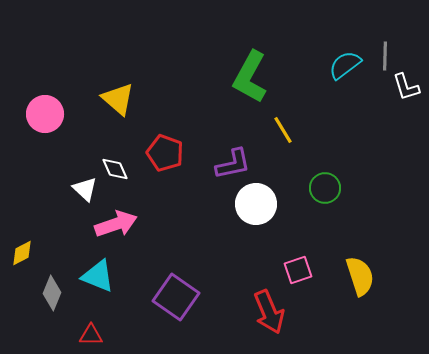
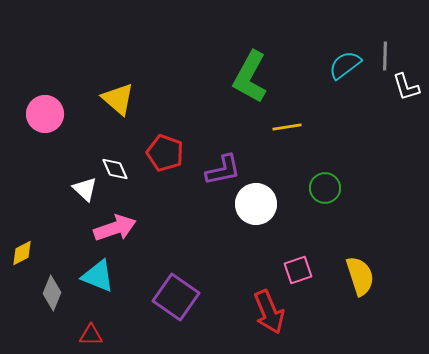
yellow line: moved 4 px right, 3 px up; rotated 68 degrees counterclockwise
purple L-shape: moved 10 px left, 6 px down
pink arrow: moved 1 px left, 4 px down
